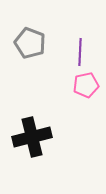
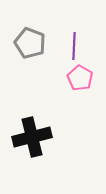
purple line: moved 6 px left, 6 px up
pink pentagon: moved 6 px left, 7 px up; rotated 30 degrees counterclockwise
